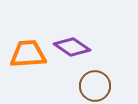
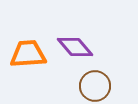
purple diamond: moved 3 px right; rotated 15 degrees clockwise
